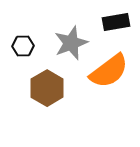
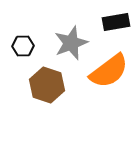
brown hexagon: moved 3 px up; rotated 12 degrees counterclockwise
